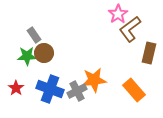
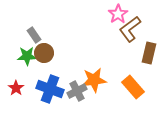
orange rectangle: moved 1 px left, 3 px up
